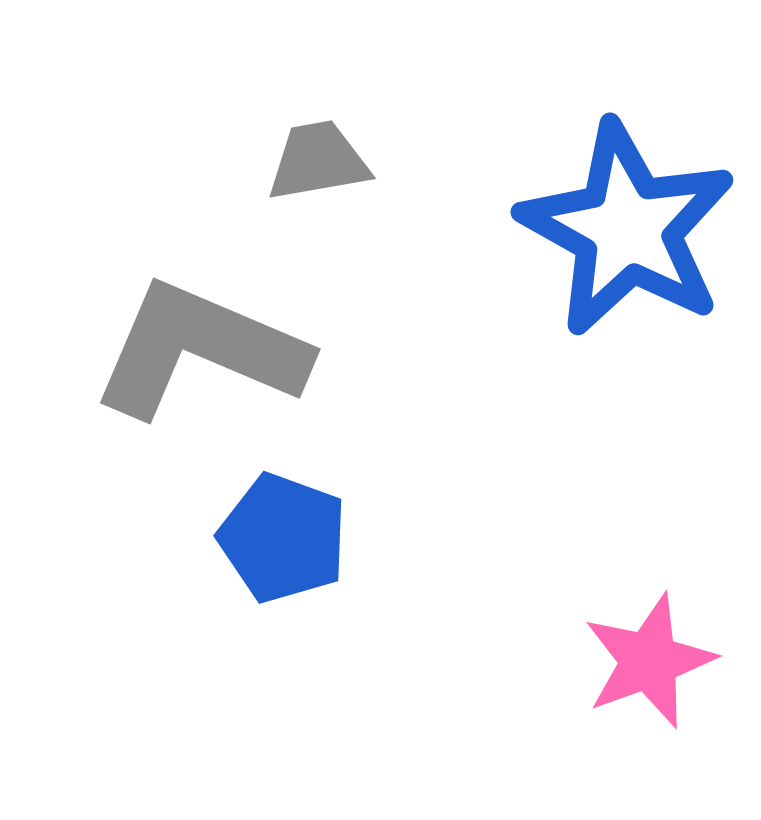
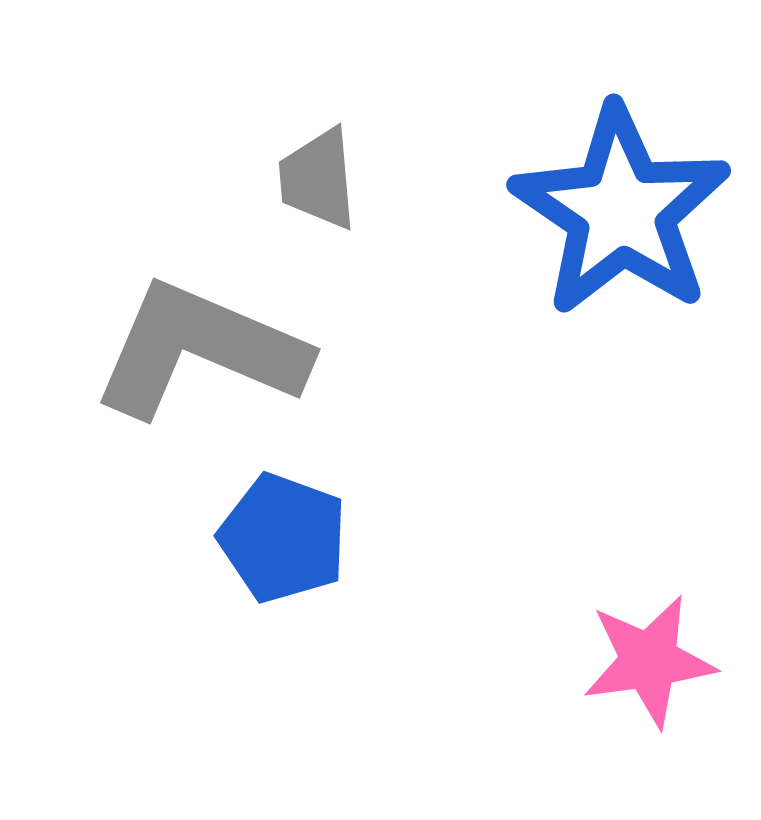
gray trapezoid: moved 18 px down; rotated 85 degrees counterclockwise
blue star: moved 6 px left, 18 px up; rotated 5 degrees clockwise
pink star: rotated 12 degrees clockwise
